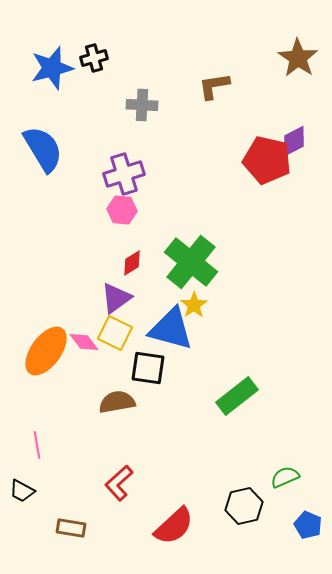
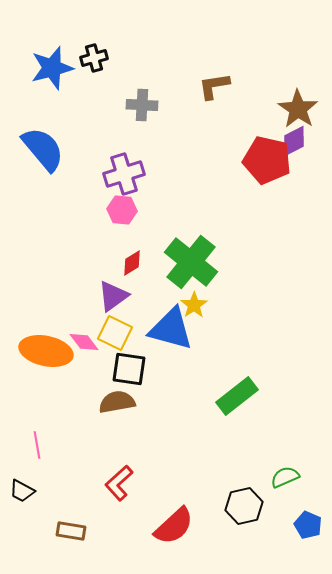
brown star: moved 51 px down
blue semicircle: rotated 9 degrees counterclockwise
purple triangle: moved 3 px left, 2 px up
orange ellipse: rotated 66 degrees clockwise
black square: moved 19 px left, 1 px down
brown rectangle: moved 3 px down
